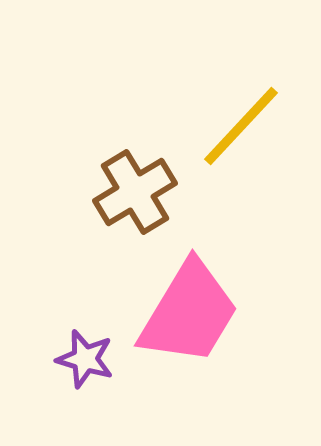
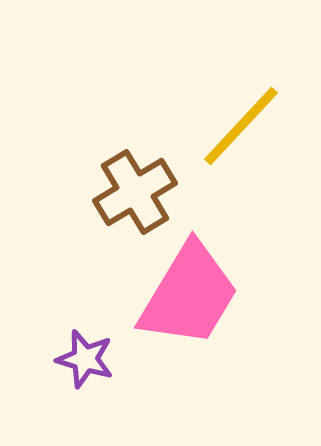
pink trapezoid: moved 18 px up
